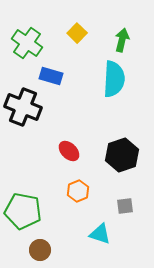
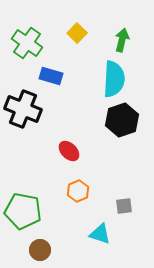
black cross: moved 2 px down
black hexagon: moved 35 px up
gray square: moved 1 px left
